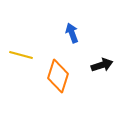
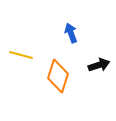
blue arrow: moved 1 px left
black arrow: moved 3 px left
